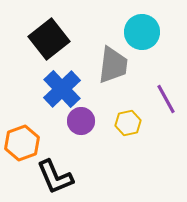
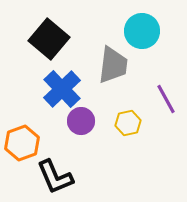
cyan circle: moved 1 px up
black square: rotated 12 degrees counterclockwise
